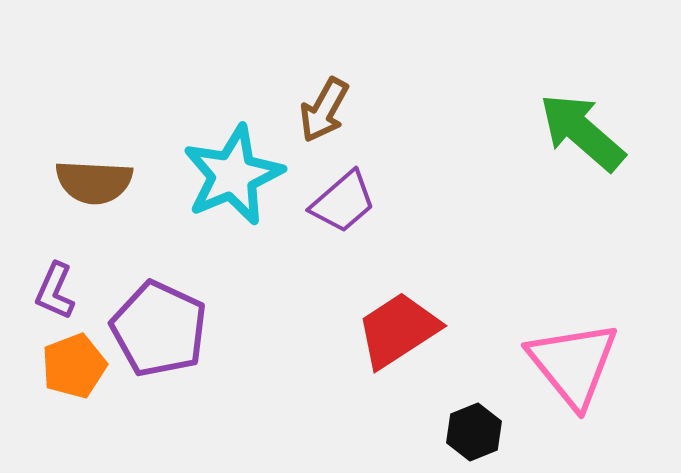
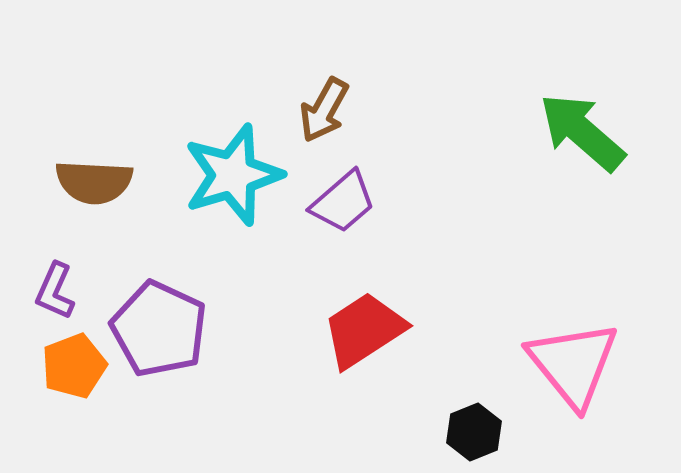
cyan star: rotated 6 degrees clockwise
red trapezoid: moved 34 px left
